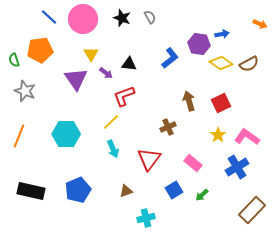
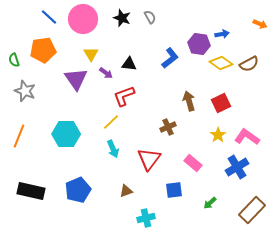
orange pentagon: moved 3 px right
blue square: rotated 24 degrees clockwise
green arrow: moved 8 px right, 8 px down
